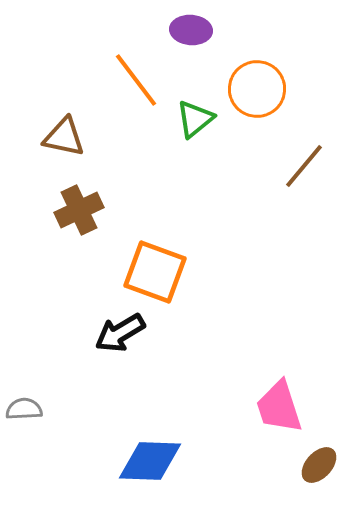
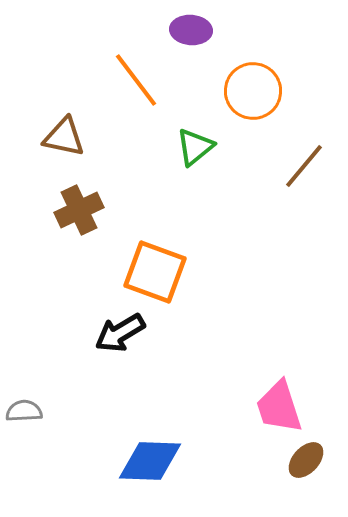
orange circle: moved 4 px left, 2 px down
green triangle: moved 28 px down
gray semicircle: moved 2 px down
brown ellipse: moved 13 px left, 5 px up
